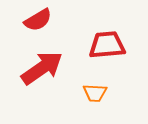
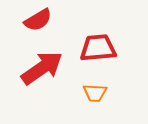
red trapezoid: moved 9 px left, 3 px down
